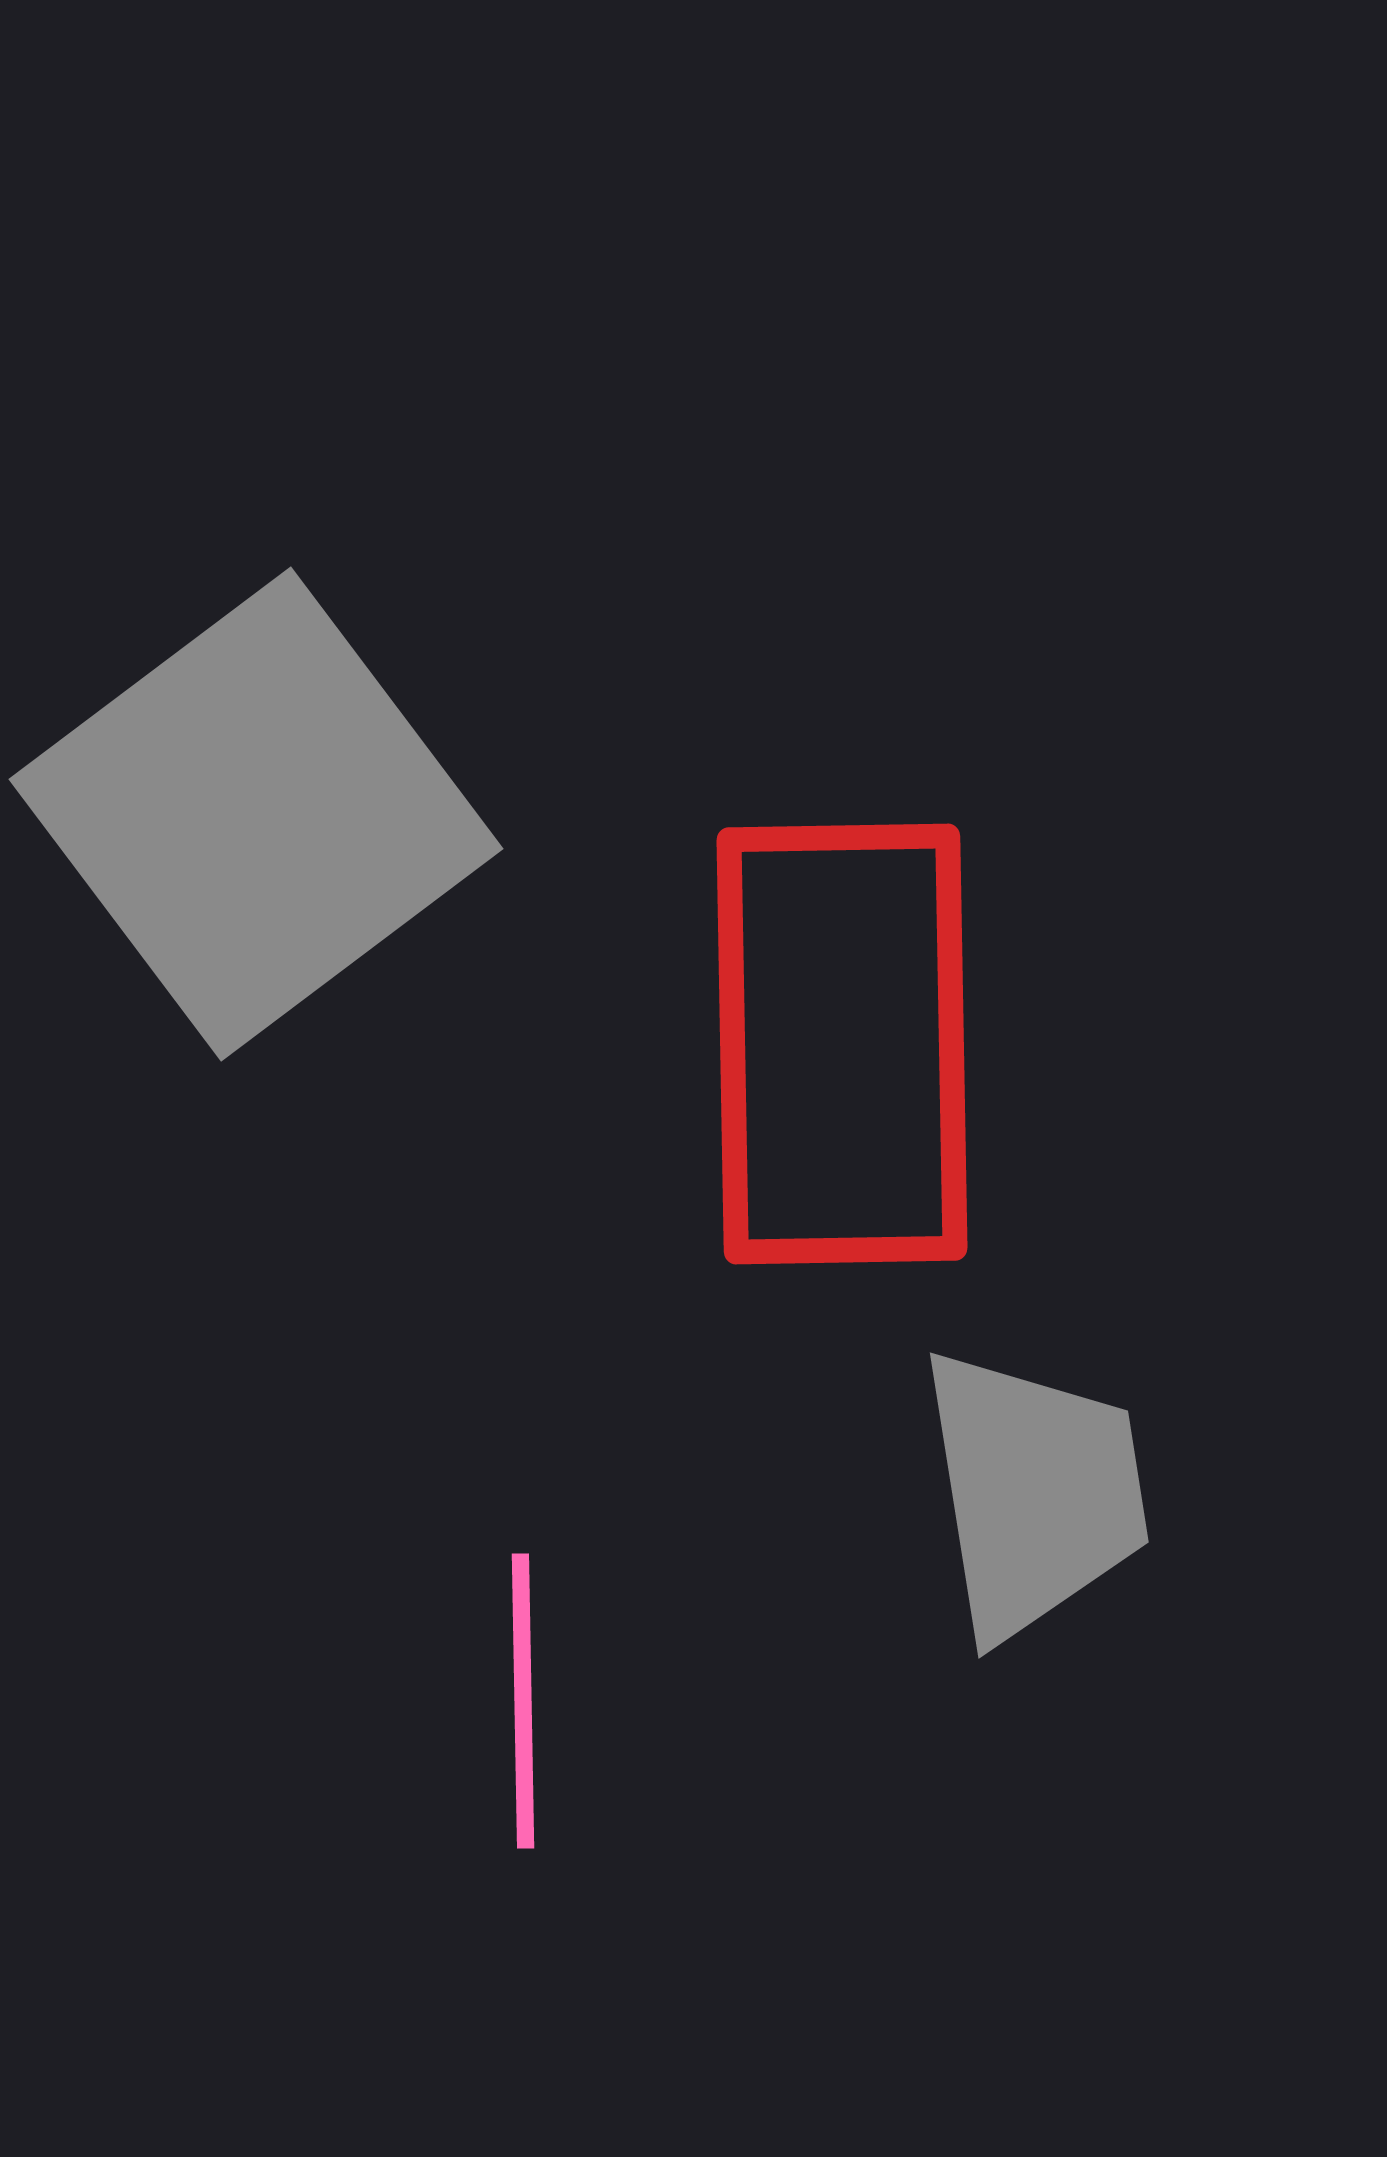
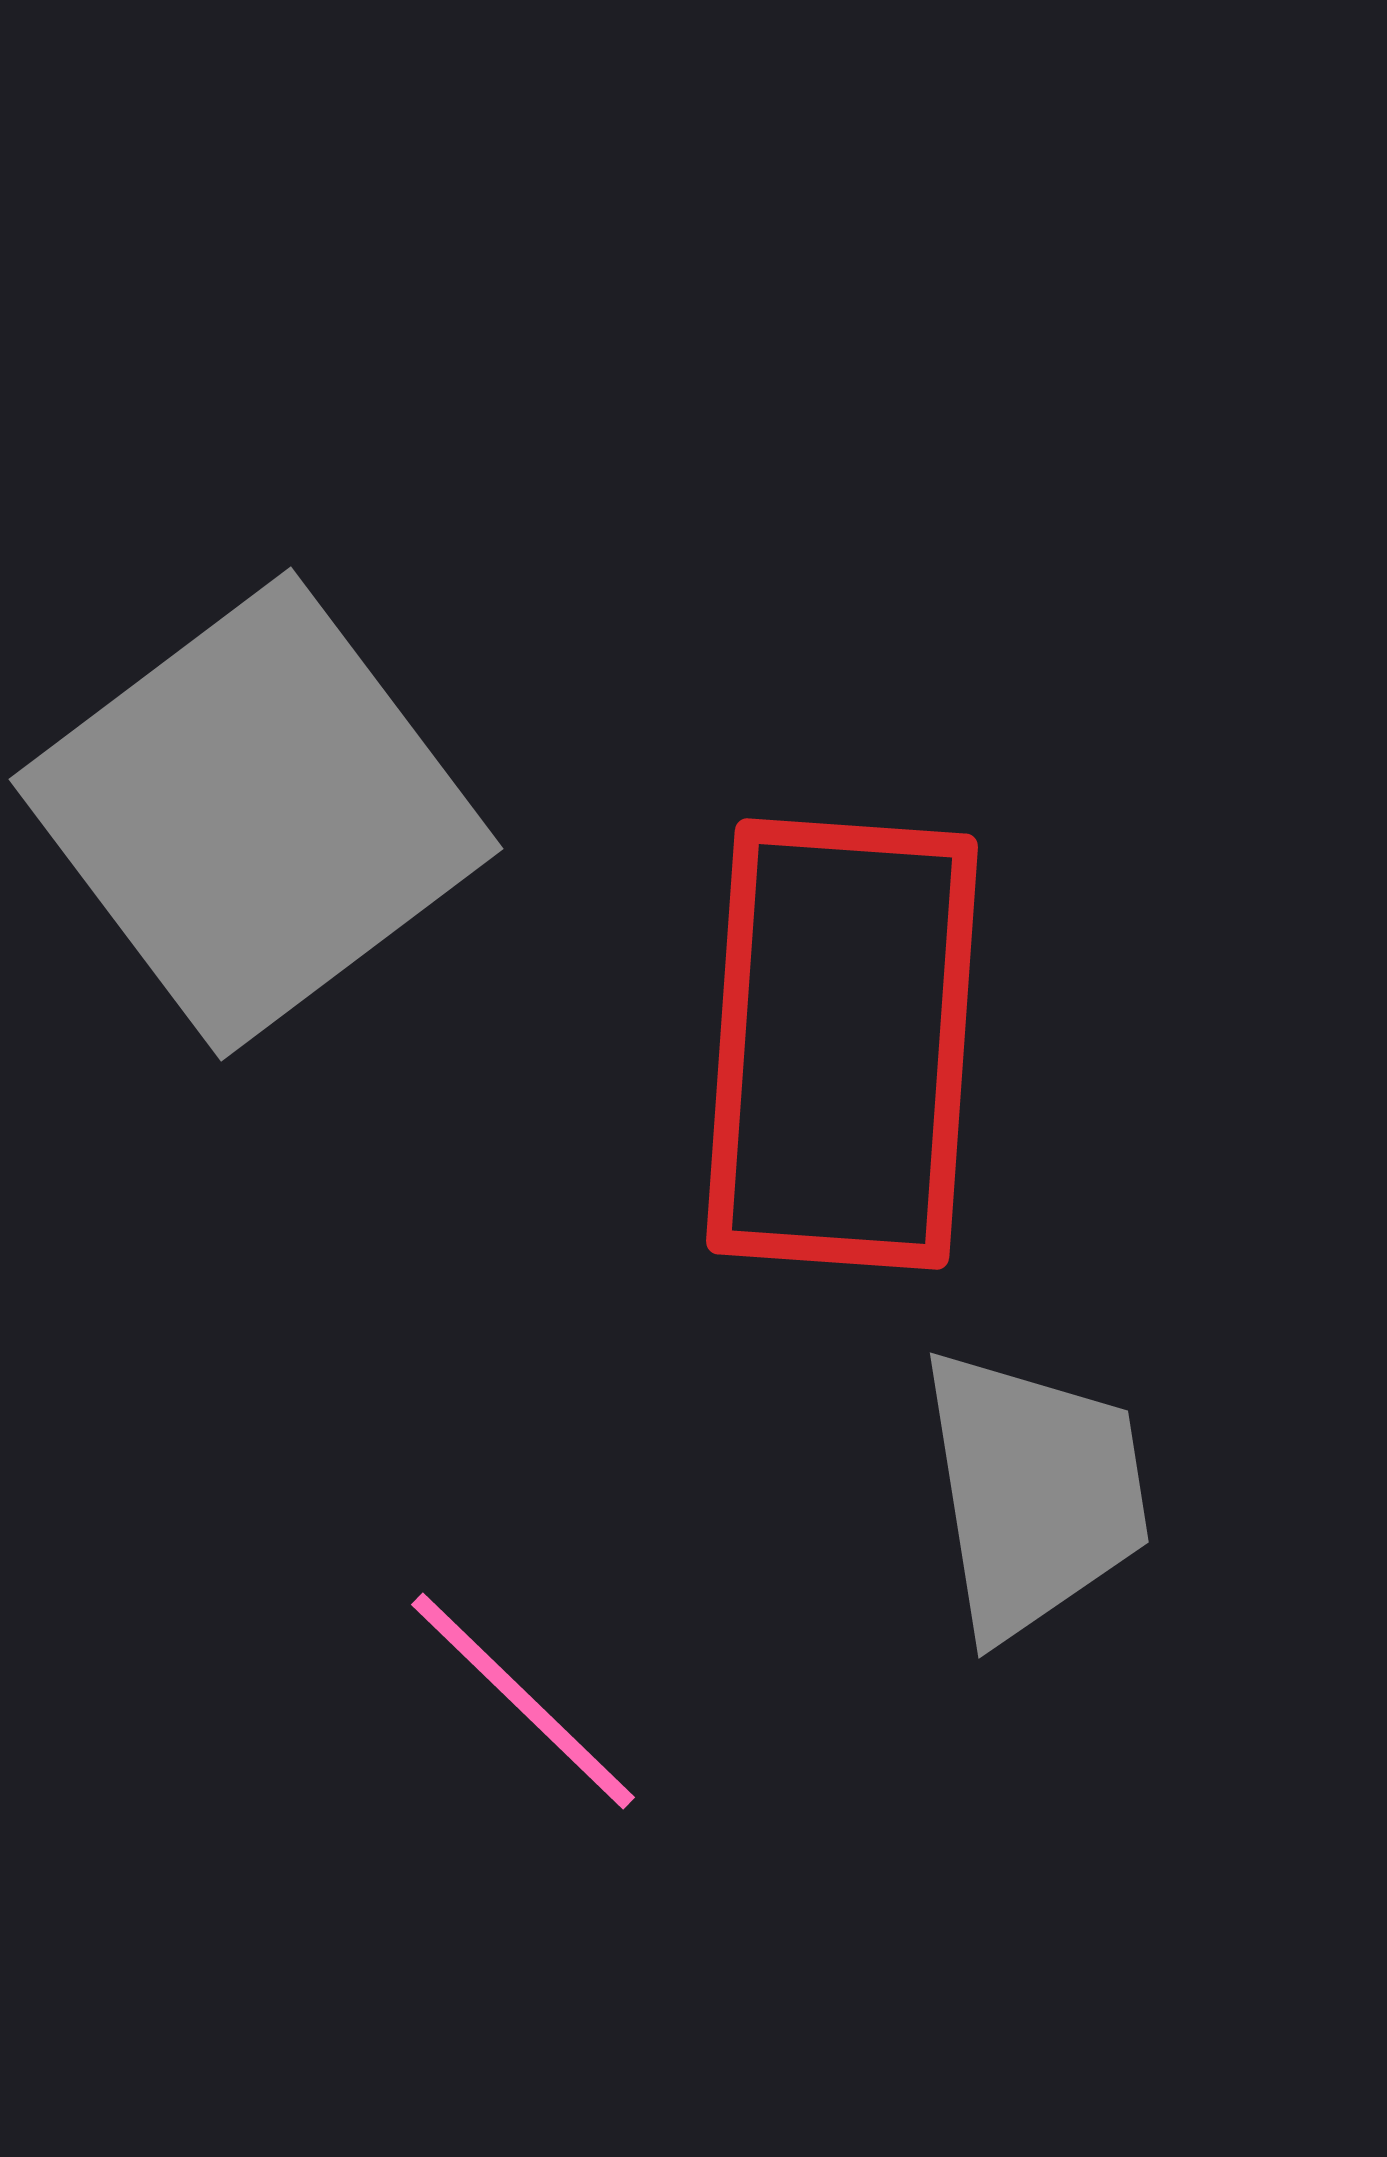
red rectangle: rotated 5 degrees clockwise
pink line: rotated 45 degrees counterclockwise
